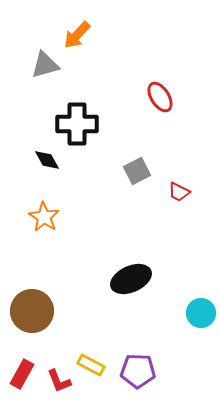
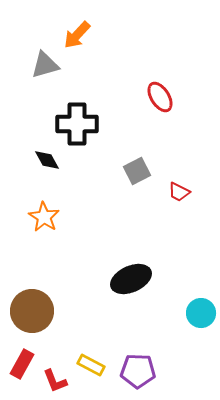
red rectangle: moved 10 px up
red L-shape: moved 4 px left
